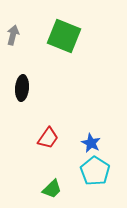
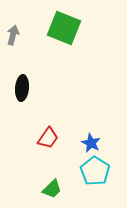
green square: moved 8 px up
